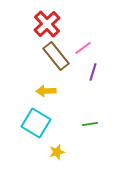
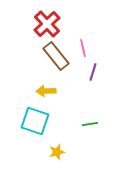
pink line: rotated 66 degrees counterclockwise
cyan square: moved 1 px left, 2 px up; rotated 12 degrees counterclockwise
